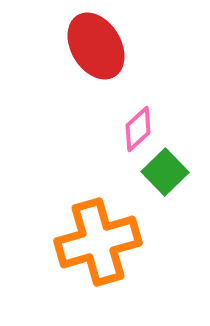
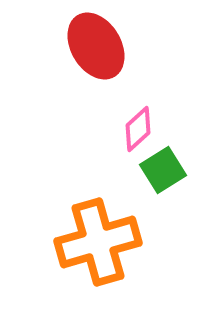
green square: moved 2 px left, 2 px up; rotated 12 degrees clockwise
